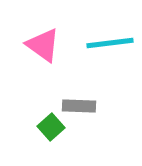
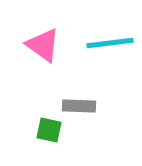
green square: moved 2 px left, 3 px down; rotated 36 degrees counterclockwise
